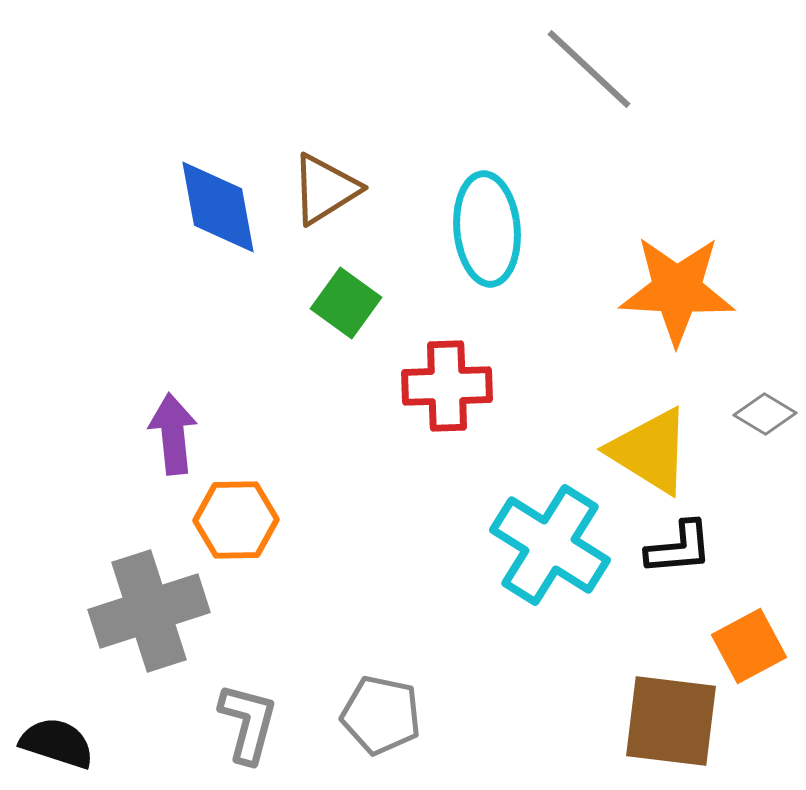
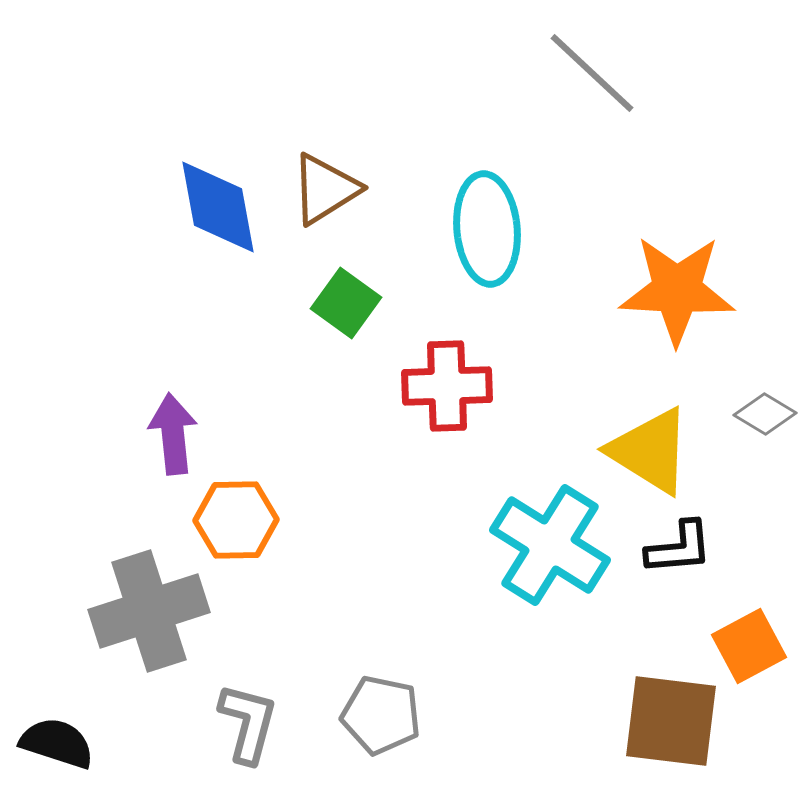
gray line: moved 3 px right, 4 px down
